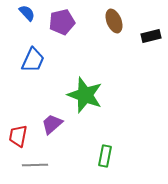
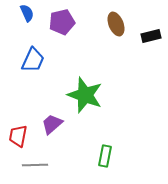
blue semicircle: rotated 18 degrees clockwise
brown ellipse: moved 2 px right, 3 px down
